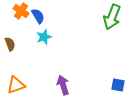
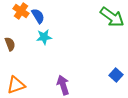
green arrow: rotated 75 degrees counterclockwise
cyan star: rotated 14 degrees clockwise
blue square: moved 2 px left, 10 px up; rotated 32 degrees clockwise
